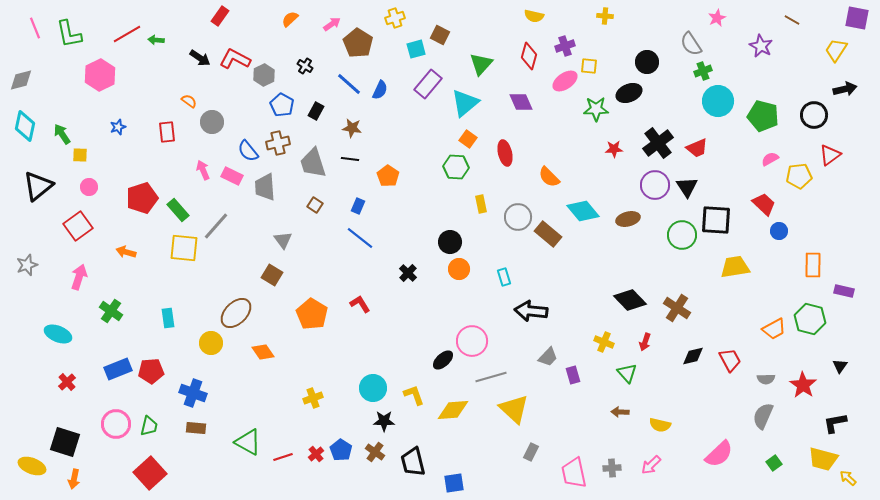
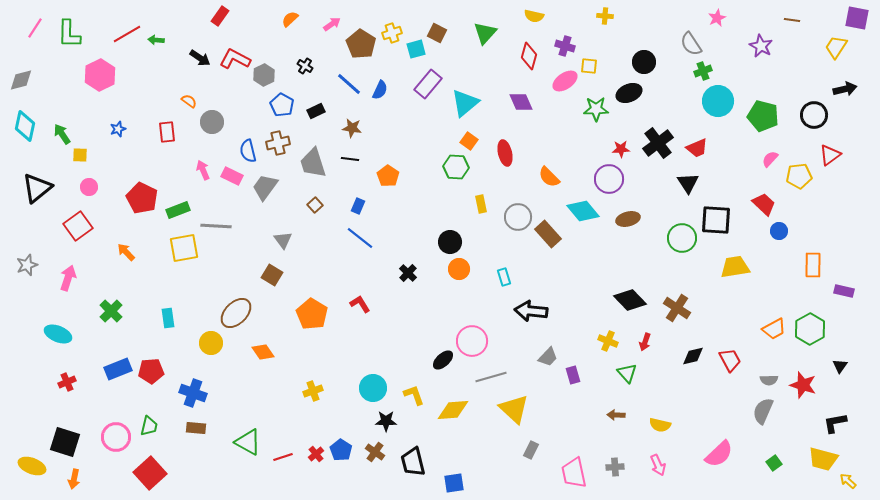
yellow cross at (395, 18): moved 3 px left, 15 px down
brown line at (792, 20): rotated 21 degrees counterclockwise
pink line at (35, 28): rotated 55 degrees clockwise
green L-shape at (69, 34): rotated 12 degrees clockwise
brown square at (440, 35): moved 3 px left, 2 px up
brown pentagon at (358, 43): moved 3 px right, 1 px down
purple cross at (565, 46): rotated 36 degrees clockwise
yellow trapezoid at (836, 50): moved 3 px up
black circle at (647, 62): moved 3 px left
green triangle at (481, 64): moved 4 px right, 31 px up
black rectangle at (316, 111): rotated 36 degrees clockwise
blue star at (118, 127): moved 2 px down
orange square at (468, 139): moved 1 px right, 2 px down
red star at (614, 149): moved 7 px right
blue semicircle at (248, 151): rotated 25 degrees clockwise
pink semicircle at (770, 159): rotated 18 degrees counterclockwise
purple circle at (655, 185): moved 46 px left, 6 px up
black triangle at (38, 186): moved 1 px left, 2 px down
gray trapezoid at (265, 187): rotated 40 degrees clockwise
black triangle at (687, 187): moved 1 px right, 4 px up
red pentagon at (142, 198): rotated 28 degrees counterclockwise
brown square at (315, 205): rotated 14 degrees clockwise
green rectangle at (178, 210): rotated 70 degrees counterclockwise
gray line at (216, 226): rotated 52 degrees clockwise
brown rectangle at (548, 234): rotated 8 degrees clockwise
green circle at (682, 235): moved 3 px down
yellow square at (184, 248): rotated 16 degrees counterclockwise
orange arrow at (126, 252): rotated 30 degrees clockwise
pink arrow at (79, 277): moved 11 px left, 1 px down
green cross at (111, 311): rotated 10 degrees clockwise
green hexagon at (810, 319): moved 10 px down; rotated 16 degrees clockwise
yellow cross at (604, 342): moved 4 px right, 1 px up
gray semicircle at (766, 379): moved 3 px right, 1 px down
red cross at (67, 382): rotated 18 degrees clockwise
red star at (803, 385): rotated 16 degrees counterclockwise
yellow cross at (313, 398): moved 7 px up
brown arrow at (620, 412): moved 4 px left, 3 px down
gray semicircle at (763, 416): moved 5 px up
black star at (384, 421): moved 2 px right
pink circle at (116, 424): moved 13 px down
gray rectangle at (531, 452): moved 2 px up
pink arrow at (651, 465): moved 7 px right; rotated 70 degrees counterclockwise
gray cross at (612, 468): moved 3 px right, 1 px up
yellow arrow at (848, 478): moved 3 px down
